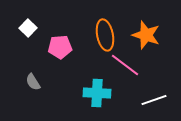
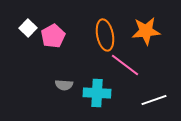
orange star: moved 4 px up; rotated 24 degrees counterclockwise
pink pentagon: moved 7 px left, 11 px up; rotated 25 degrees counterclockwise
gray semicircle: moved 31 px right, 3 px down; rotated 54 degrees counterclockwise
